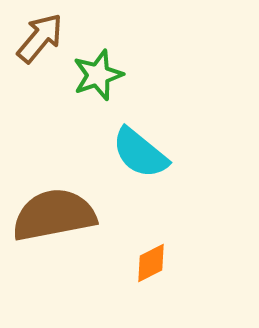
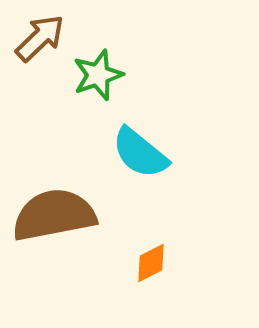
brown arrow: rotated 6 degrees clockwise
